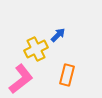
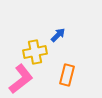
yellow cross: moved 1 px left, 3 px down; rotated 15 degrees clockwise
